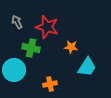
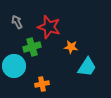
red star: moved 2 px right
green cross: moved 1 px right, 1 px up; rotated 30 degrees counterclockwise
cyan circle: moved 4 px up
orange cross: moved 8 px left
